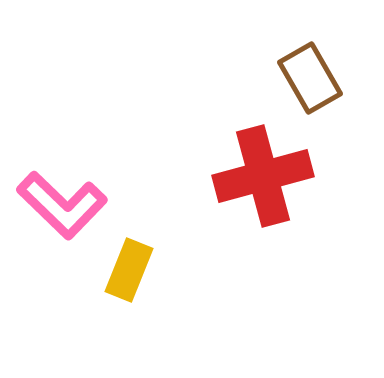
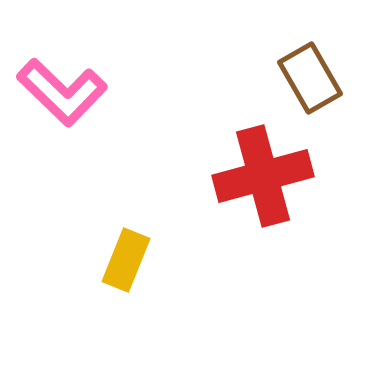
pink L-shape: moved 113 px up
yellow rectangle: moved 3 px left, 10 px up
